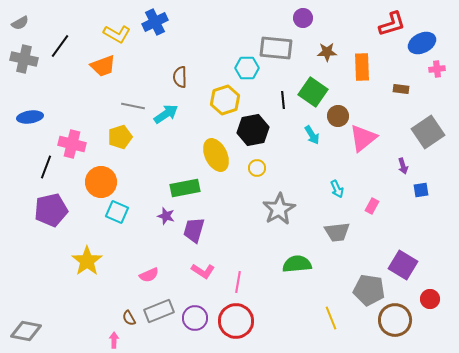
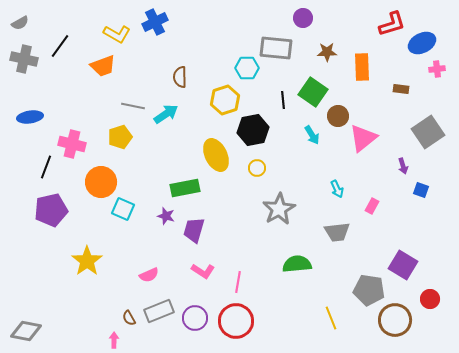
blue square at (421, 190): rotated 28 degrees clockwise
cyan square at (117, 212): moved 6 px right, 3 px up
